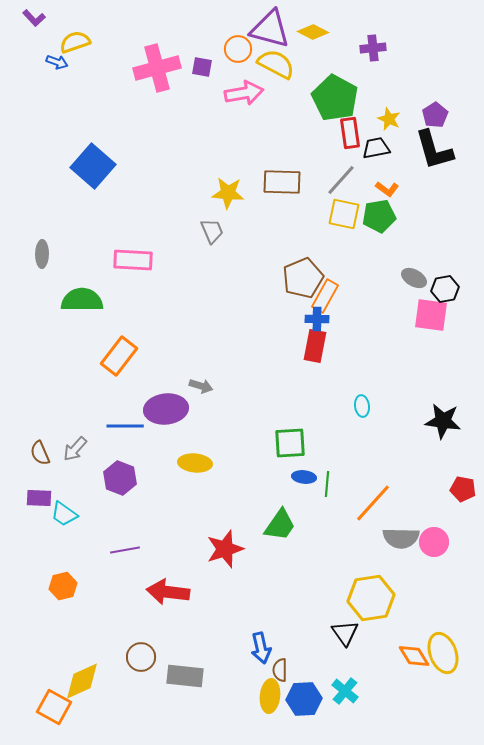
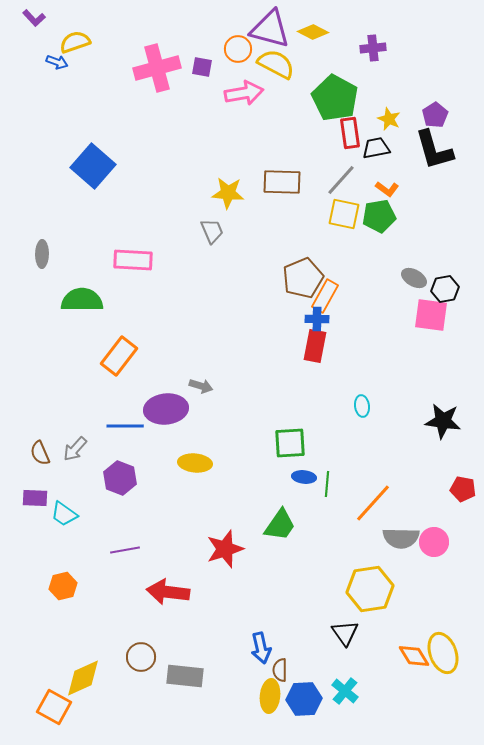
purple rectangle at (39, 498): moved 4 px left
yellow hexagon at (371, 598): moved 1 px left, 9 px up
yellow diamond at (82, 681): moved 1 px right, 3 px up
